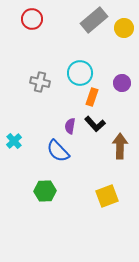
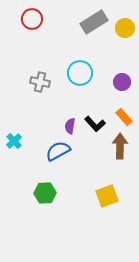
gray rectangle: moved 2 px down; rotated 8 degrees clockwise
yellow circle: moved 1 px right
purple circle: moved 1 px up
orange rectangle: moved 32 px right, 20 px down; rotated 60 degrees counterclockwise
blue semicircle: rotated 105 degrees clockwise
green hexagon: moved 2 px down
